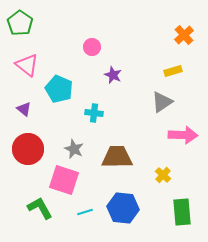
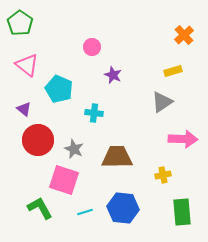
pink arrow: moved 4 px down
red circle: moved 10 px right, 9 px up
yellow cross: rotated 35 degrees clockwise
